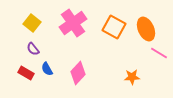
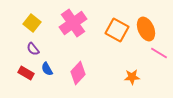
orange square: moved 3 px right, 3 px down
